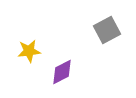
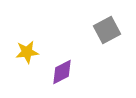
yellow star: moved 2 px left, 1 px down
